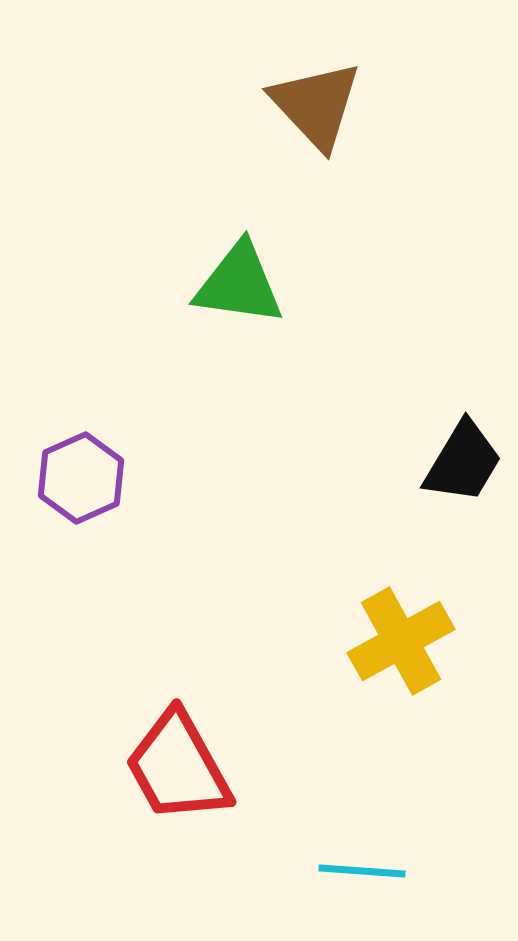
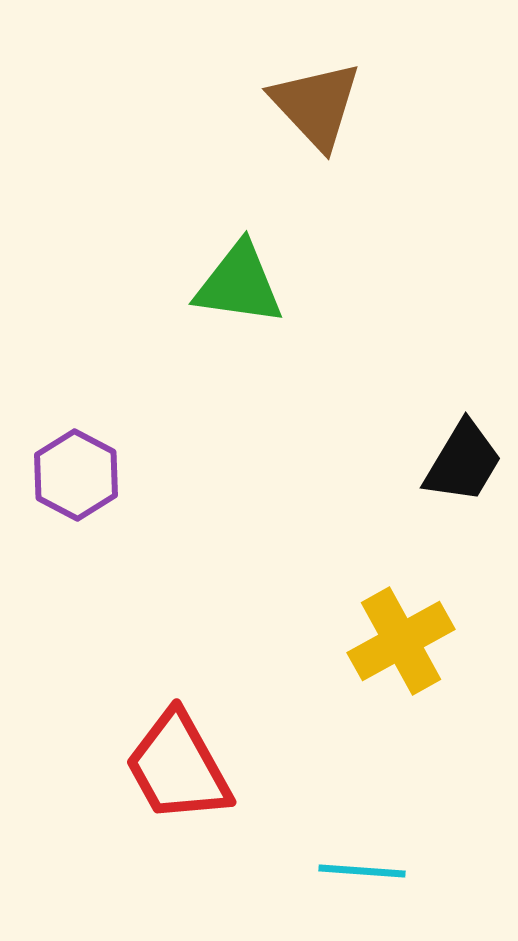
purple hexagon: moved 5 px left, 3 px up; rotated 8 degrees counterclockwise
